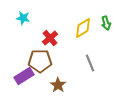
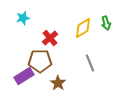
cyan star: rotated 24 degrees counterclockwise
brown star: moved 2 px up
